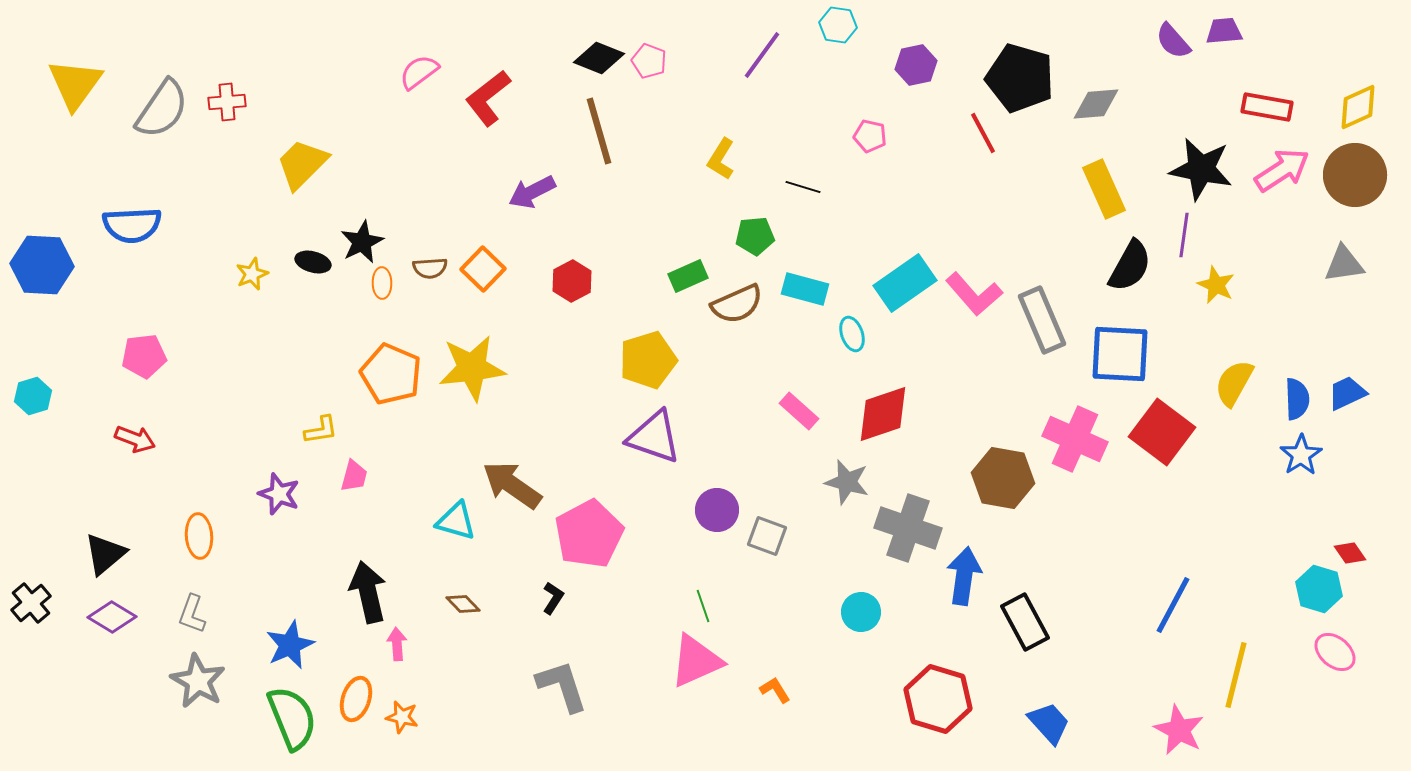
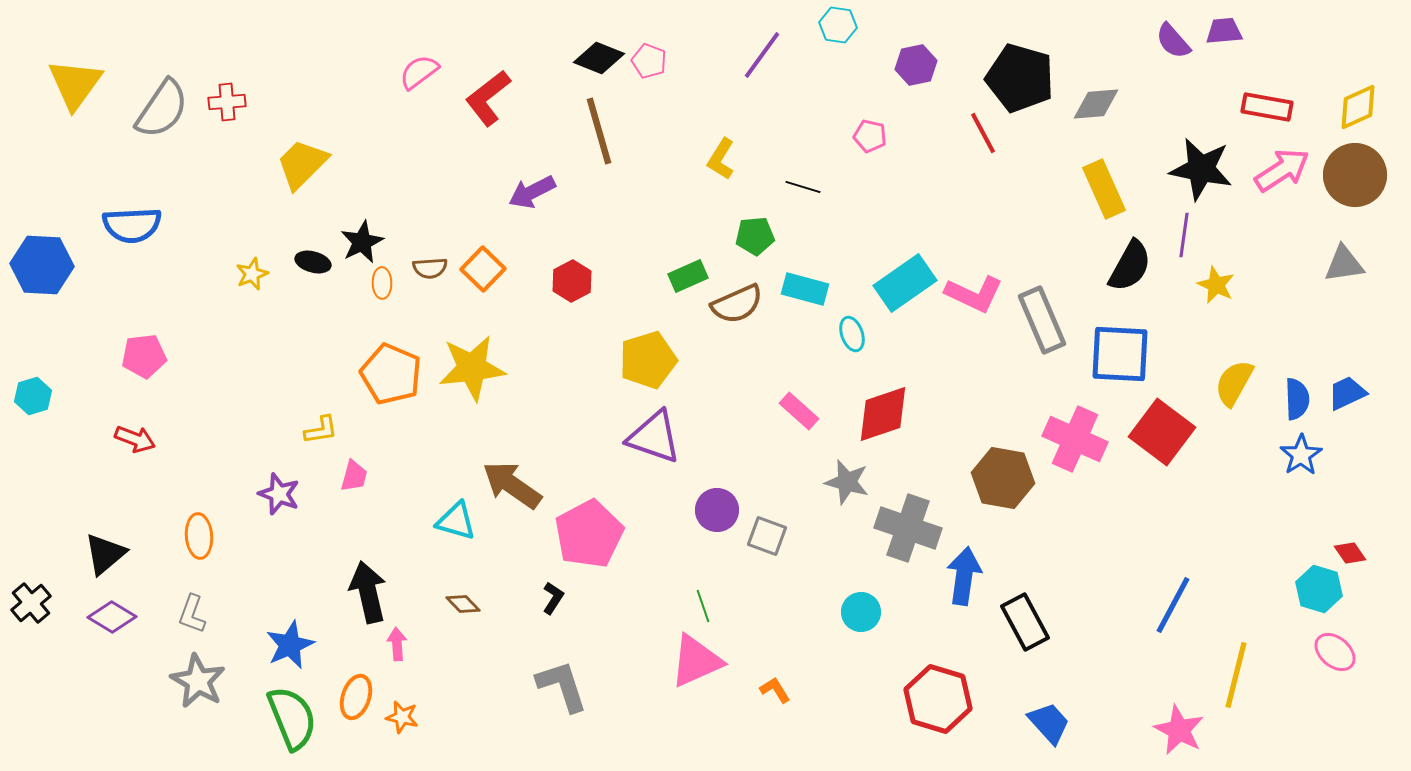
pink L-shape at (974, 294): rotated 24 degrees counterclockwise
orange ellipse at (356, 699): moved 2 px up
